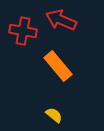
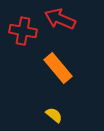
red arrow: moved 1 px left, 1 px up
orange rectangle: moved 2 px down
